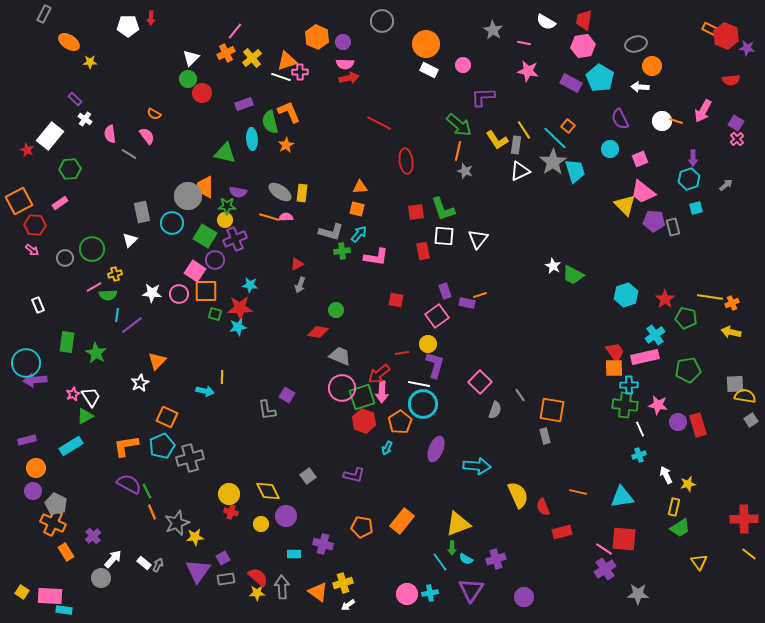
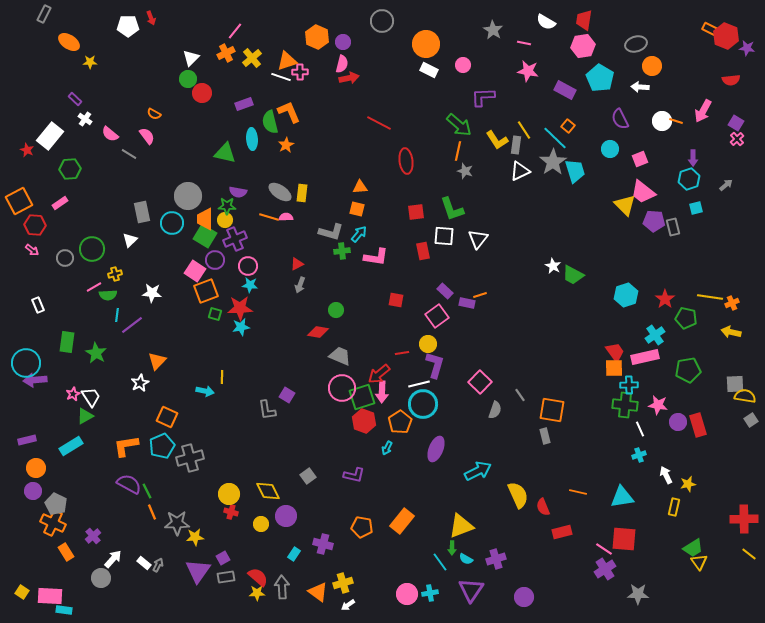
red arrow at (151, 18): rotated 24 degrees counterclockwise
pink semicircle at (345, 64): moved 3 px left; rotated 78 degrees counterclockwise
purple rectangle at (571, 83): moved 6 px left, 7 px down
pink semicircle at (110, 134): rotated 42 degrees counterclockwise
orange trapezoid at (205, 187): moved 32 px down
green L-shape at (443, 209): moved 9 px right
orange square at (206, 291): rotated 20 degrees counterclockwise
purple rectangle at (445, 291): rotated 28 degrees counterclockwise
pink circle at (179, 294): moved 69 px right, 28 px up
cyan star at (238, 327): moved 3 px right
white line at (419, 384): rotated 25 degrees counterclockwise
cyan arrow at (477, 466): moved 1 px right, 5 px down; rotated 32 degrees counterclockwise
gray star at (177, 523): rotated 20 degrees clockwise
yellow triangle at (458, 524): moved 3 px right, 2 px down
green trapezoid at (680, 528): moved 13 px right, 20 px down
cyan rectangle at (294, 554): rotated 56 degrees counterclockwise
gray rectangle at (226, 579): moved 2 px up
